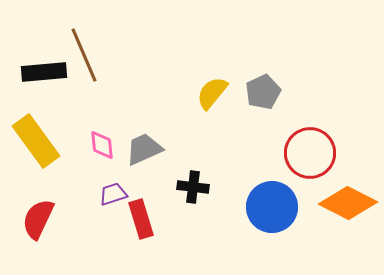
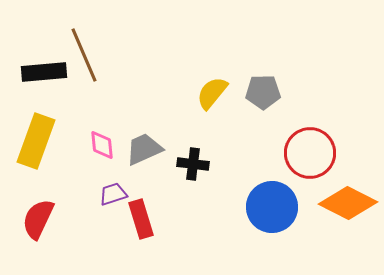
gray pentagon: rotated 24 degrees clockwise
yellow rectangle: rotated 56 degrees clockwise
black cross: moved 23 px up
